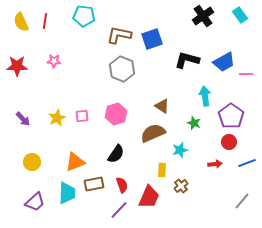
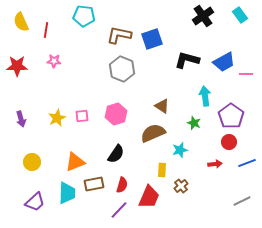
red line: moved 1 px right, 9 px down
purple arrow: moved 2 px left; rotated 28 degrees clockwise
red semicircle: rotated 35 degrees clockwise
gray line: rotated 24 degrees clockwise
